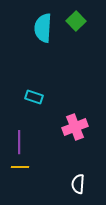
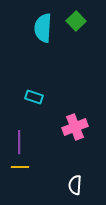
white semicircle: moved 3 px left, 1 px down
